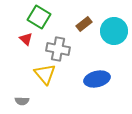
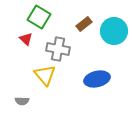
yellow triangle: moved 1 px down
